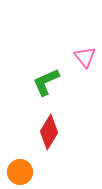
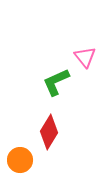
green L-shape: moved 10 px right
orange circle: moved 12 px up
